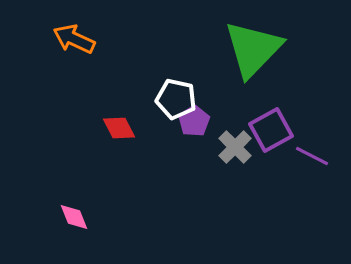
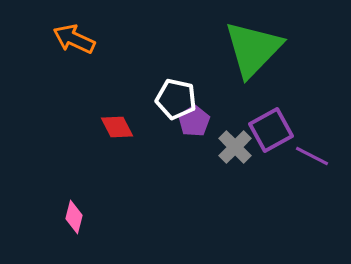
red diamond: moved 2 px left, 1 px up
pink diamond: rotated 36 degrees clockwise
